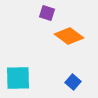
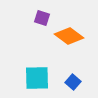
purple square: moved 5 px left, 5 px down
cyan square: moved 19 px right
